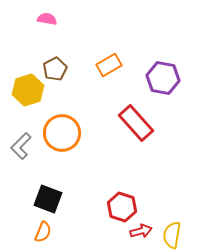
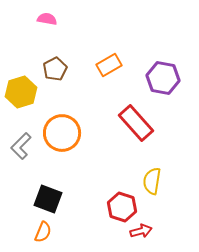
yellow hexagon: moved 7 px left, 2 px down
yellow semicircle: moved 20 px left, 54 px up
